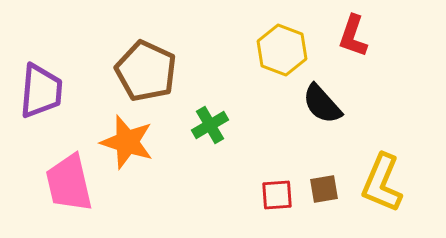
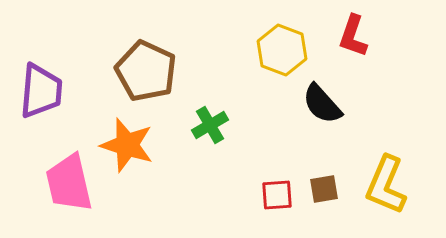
orange star: moved 3 px down
yellow L-shape: moved 4 px right, 2 px down
